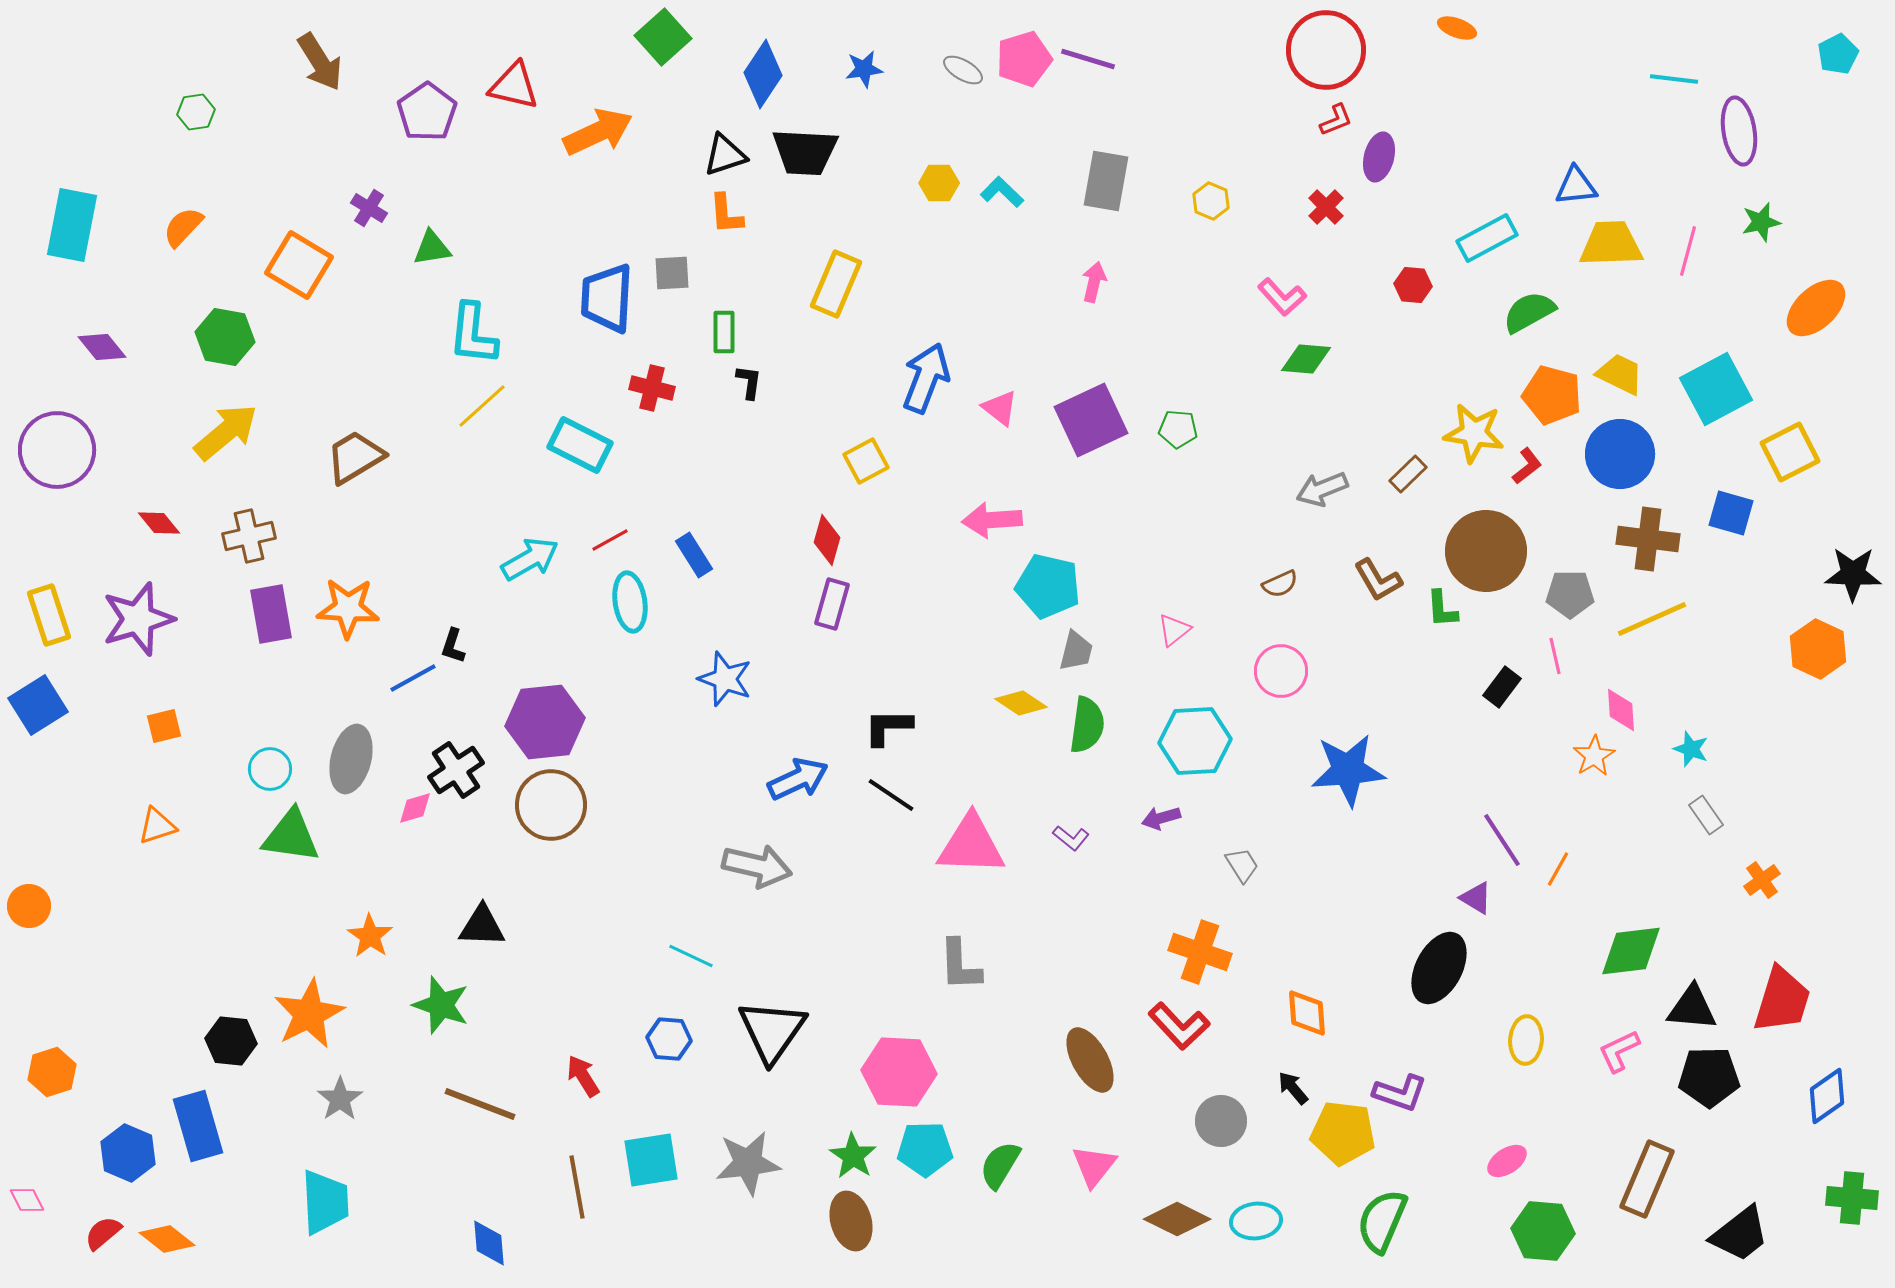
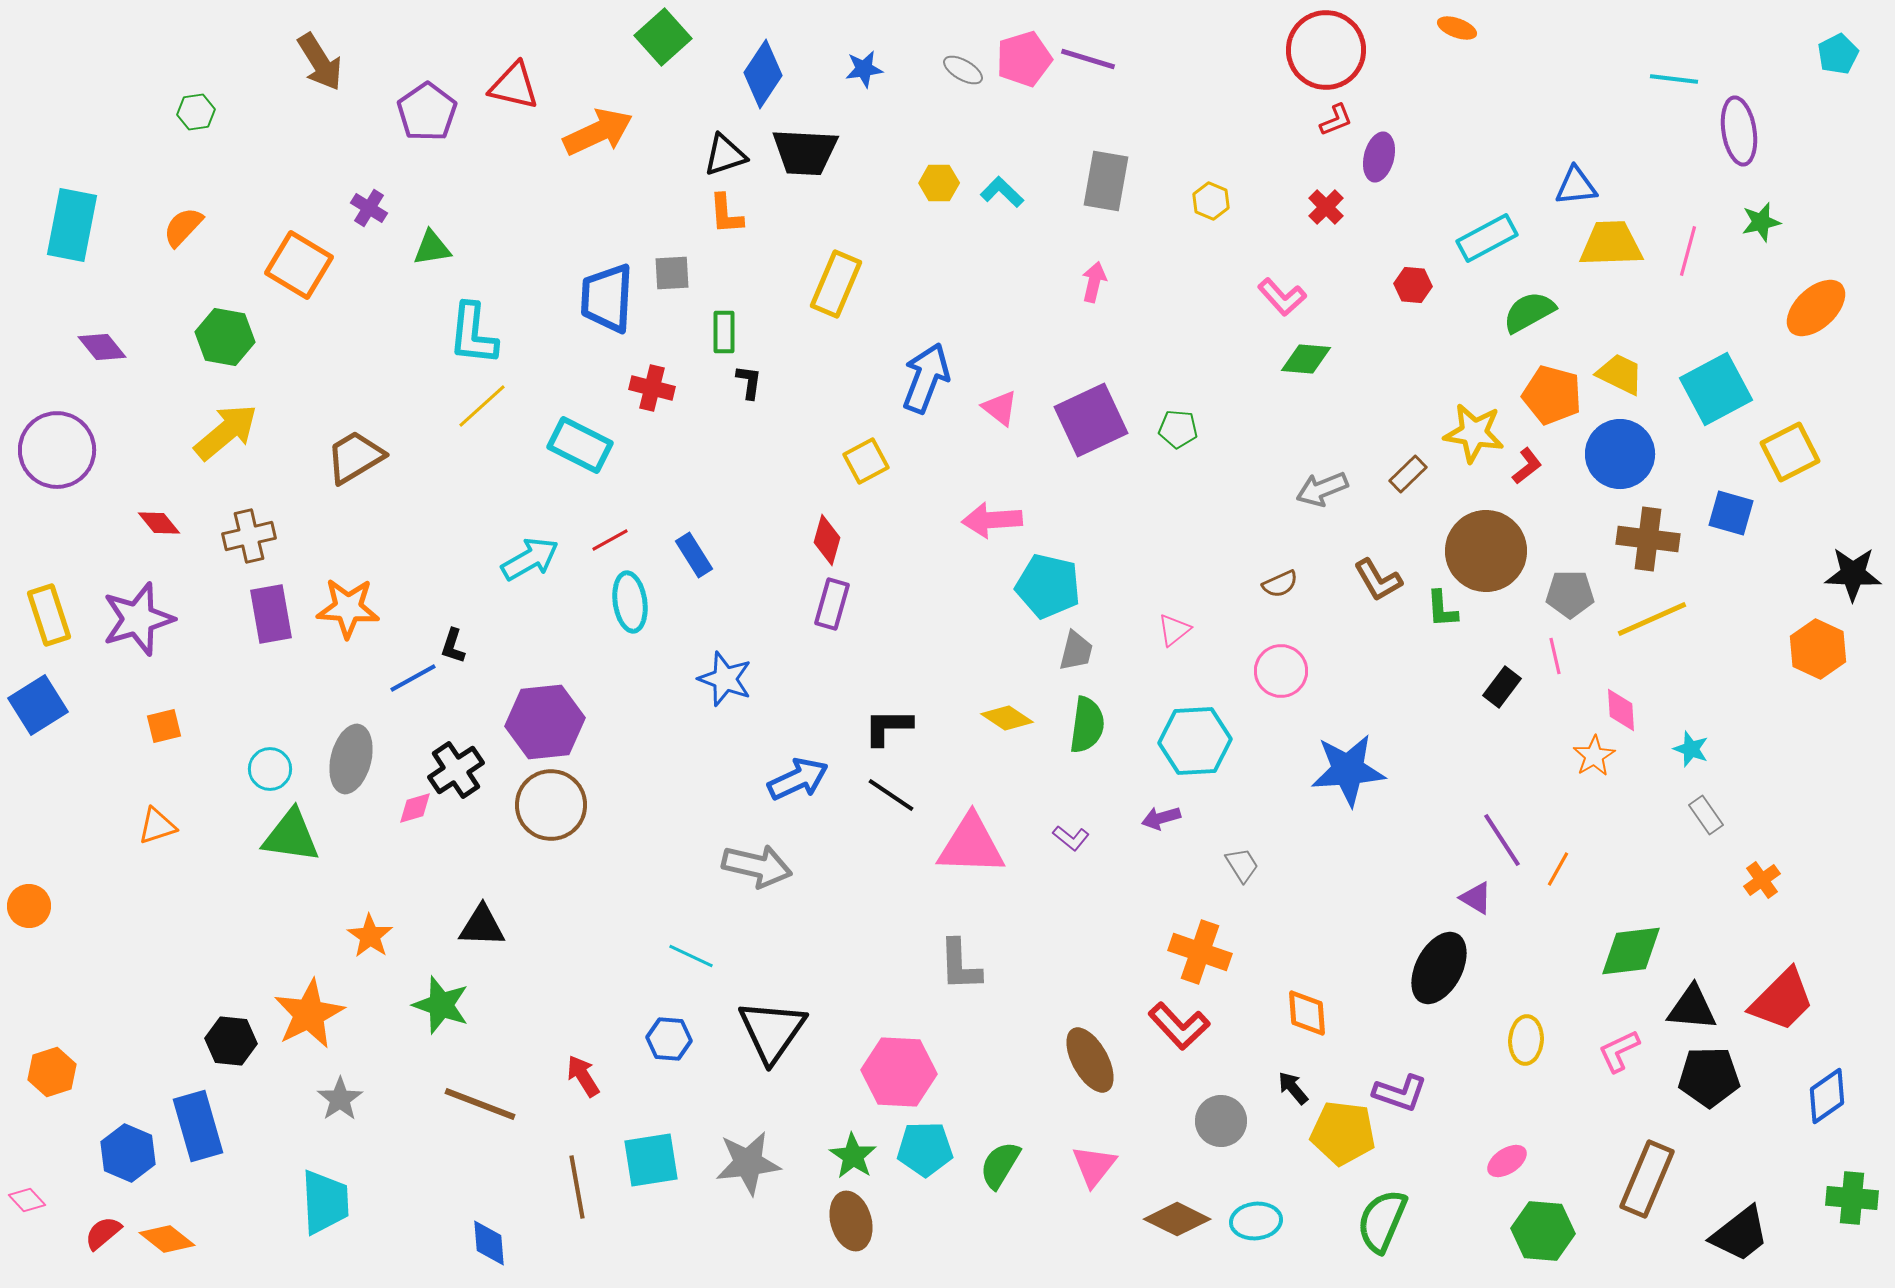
yellow diamond at (1021, 703): moved 14 px left, 15 px down
red trapezoid at (1782, 1000): rotated 28 degrees clockwise
pink diamond at (27, 1200): rotated 15 degrees counterclockwise
